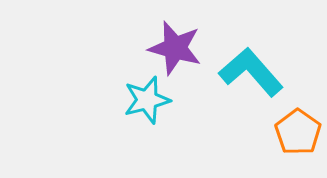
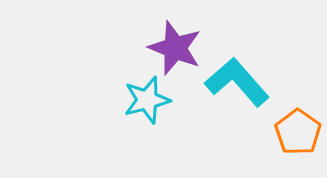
purple star: rotated 6 degrees clockwise
cyan L-shape: moved 14 px left, 10 px down
